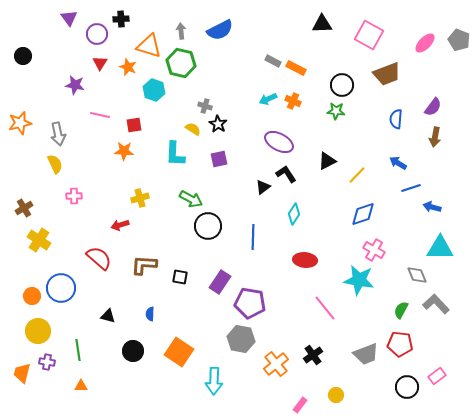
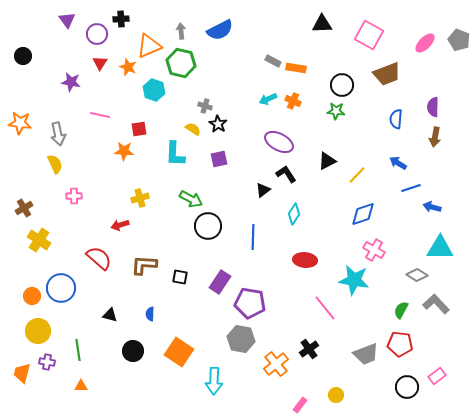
purple triangle at (69, 18): moved 2 px left, 2 px down
orange triangle at (149, 46): rotated 40 degrees counterclockwise
orange rectangle at (296, 68): rotated 18 degrees counterclockwise
purple star at (75, 85): moved 4 px left, 3 px up
purple semicircle at (433, 107): rotated 144 degrees clockwise
orange star at (20, 123): rotated 20 degrees clockwise
red square at (134, 125): moved 5 px right, 4 px down
black triangle at (263, 187): moved 3 px down
gray diamond at (417, 275): rotated 35 degrees counterclockwise
cyan star at (359, 280): moved 5 px left
black triangle at (108, 316): moved 2 px right, 1 px up
black cross at (313, 355): moved 4 px left, 6 px up
